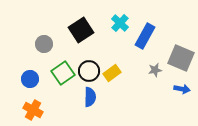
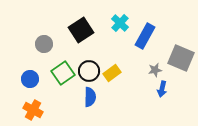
blue arrow: moved 20 px left; rotated 91 degrees clockwise
